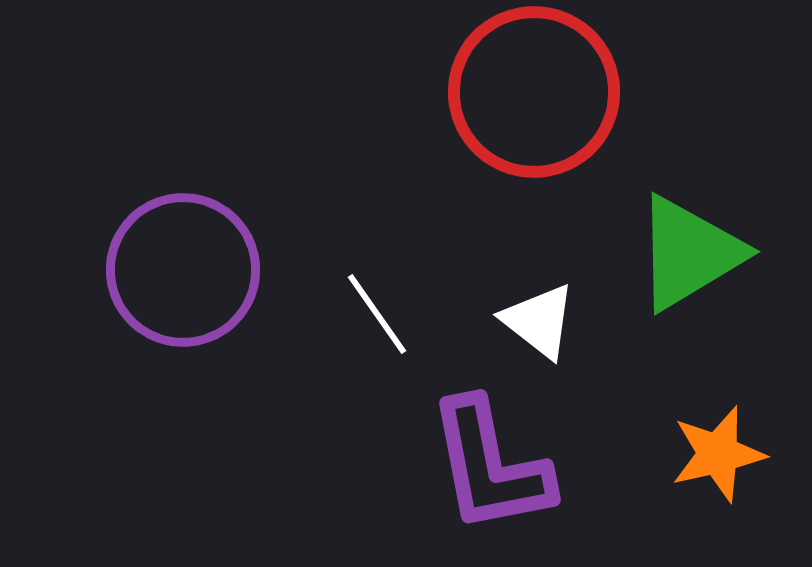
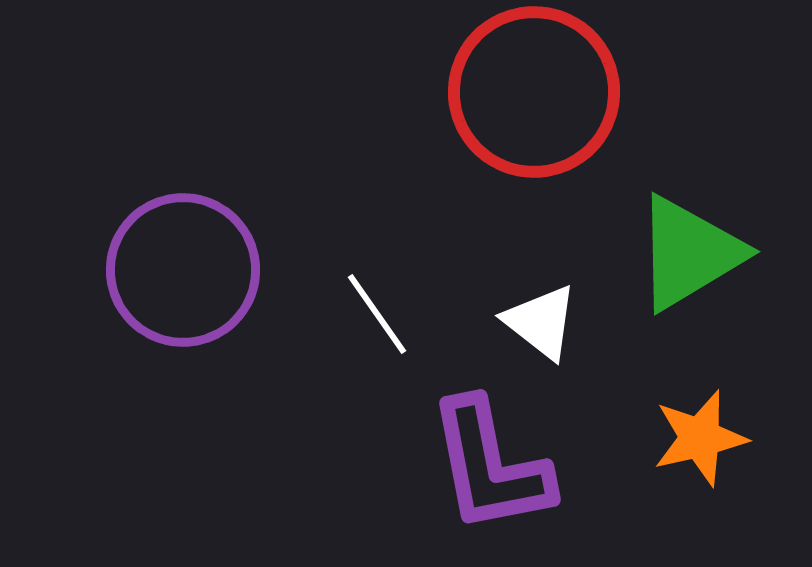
white triangle: moved 2 px right, 1 px down
orange star: moved 18 px left, 16 px up
